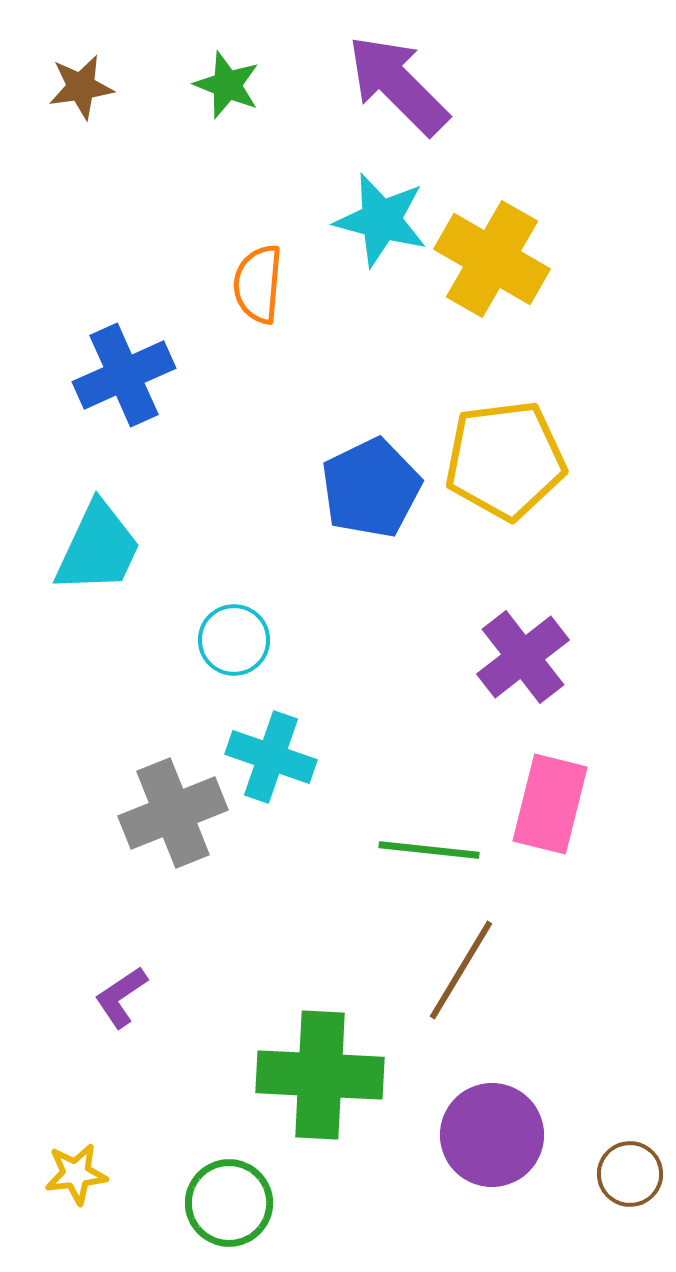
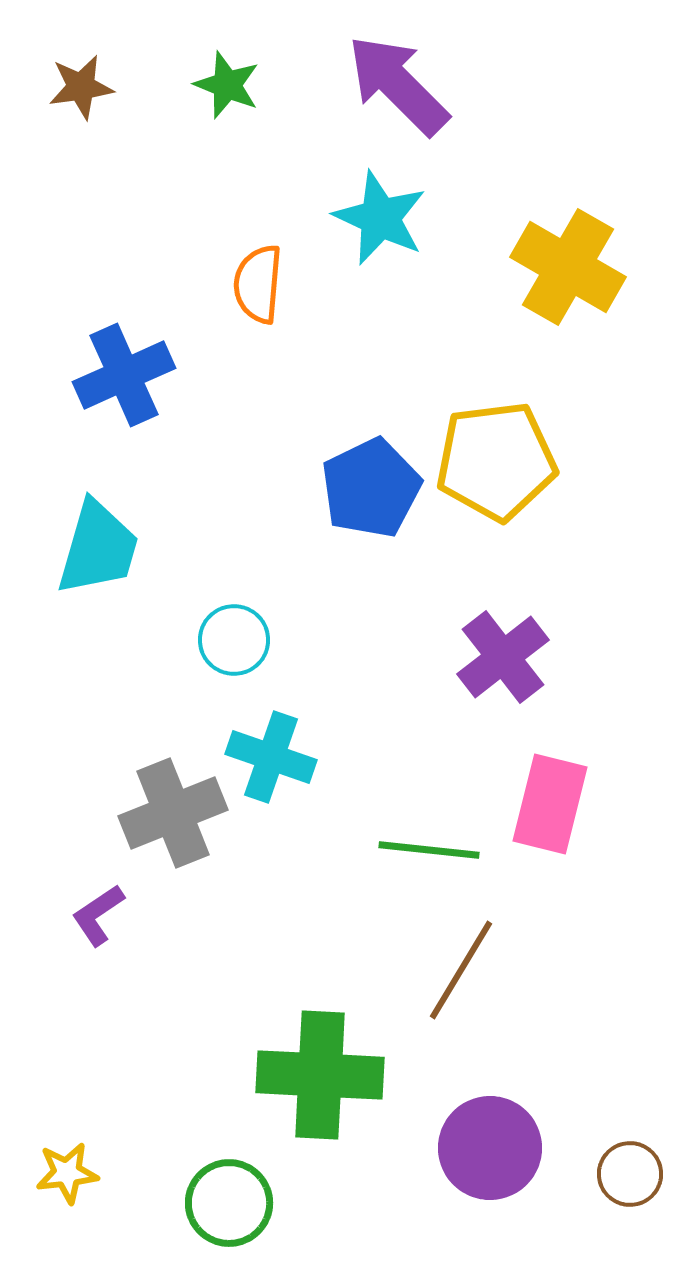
cyan star: moved 1 px left, 2 px up; rotated 10 degrees clockwise
yellow cross: moved 76 px right, 8 px down
yellow pentagon: moved 9 px left, 1 px down
cyan trapezoid: rotated 9 degrees counterclockwise
purple cross: moved 20 px left
purple L-shape: moved 23 px left, 82 px up
purple circle: moved 2 px left, 13 px down
yellow star: moved 9 px left, 1 px up
